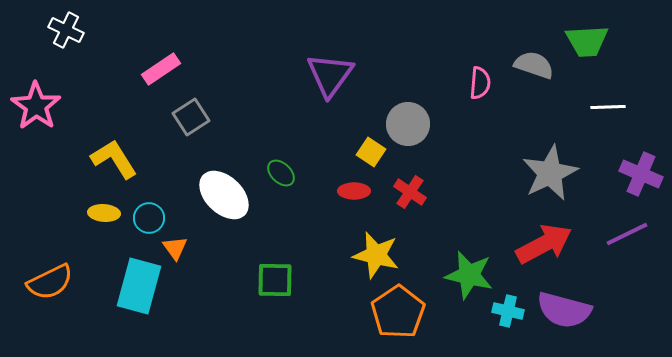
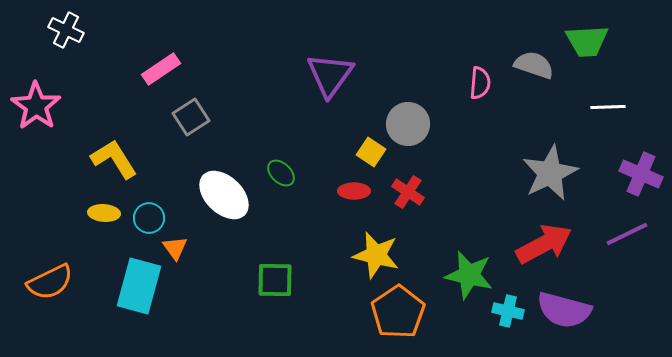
red cross: moved 2 px left
